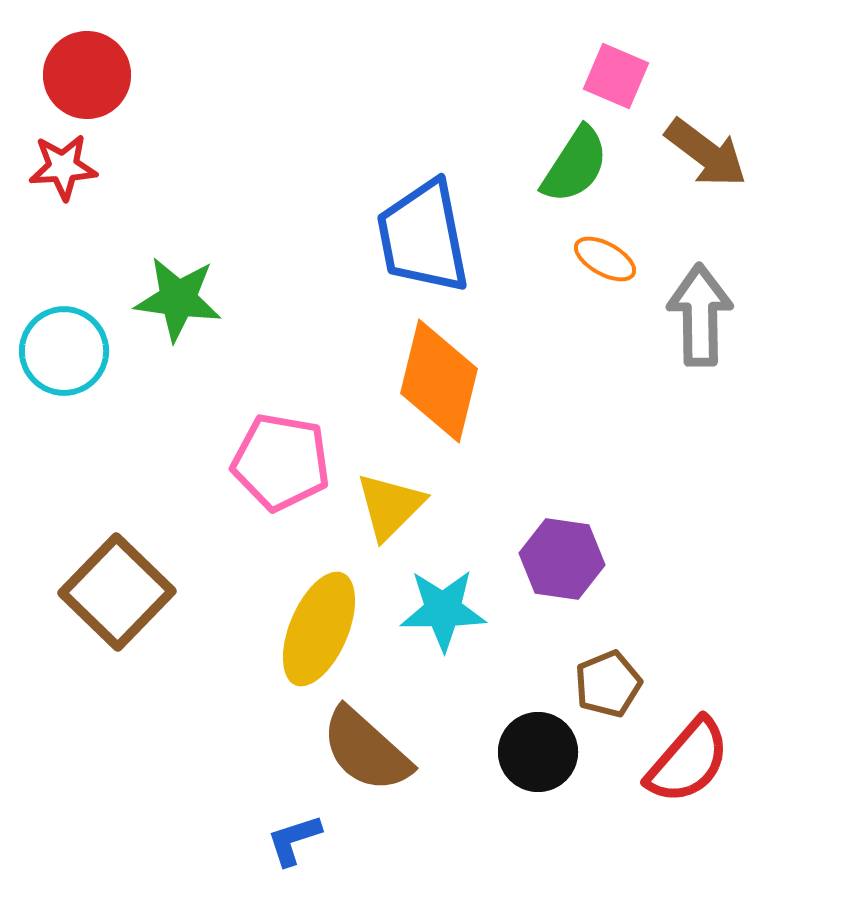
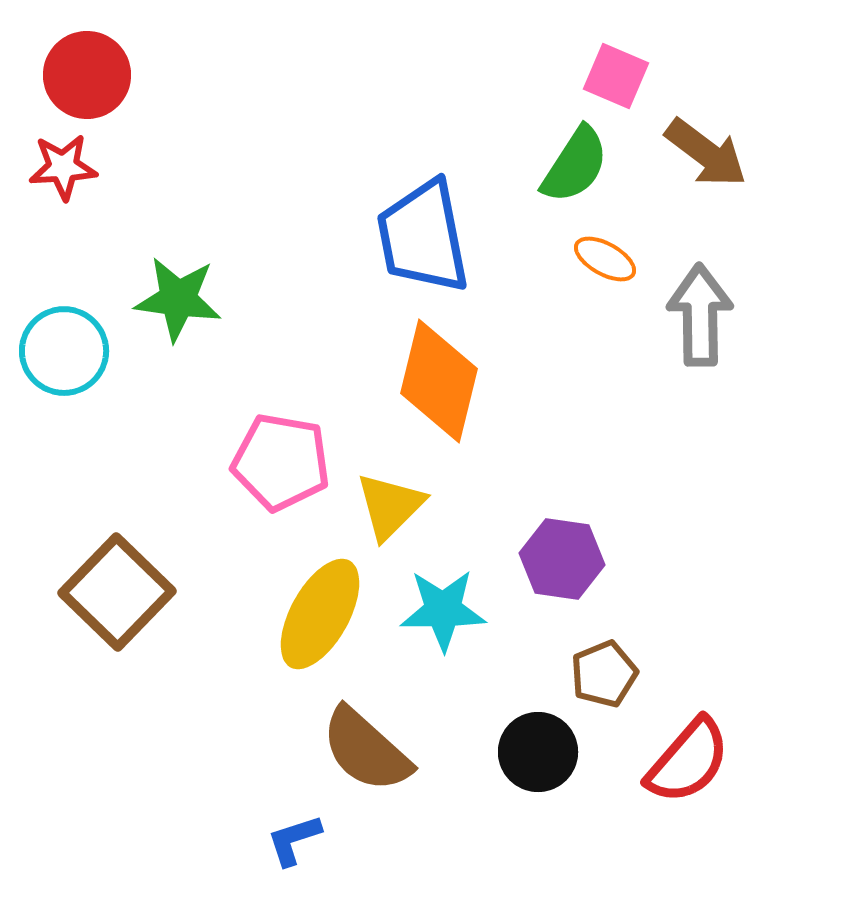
yellow ellipse: moved 1 px right, 15 px up; rotated 6 degrees clockwise
brown pentagon: moved 4 px left, 10 px up
